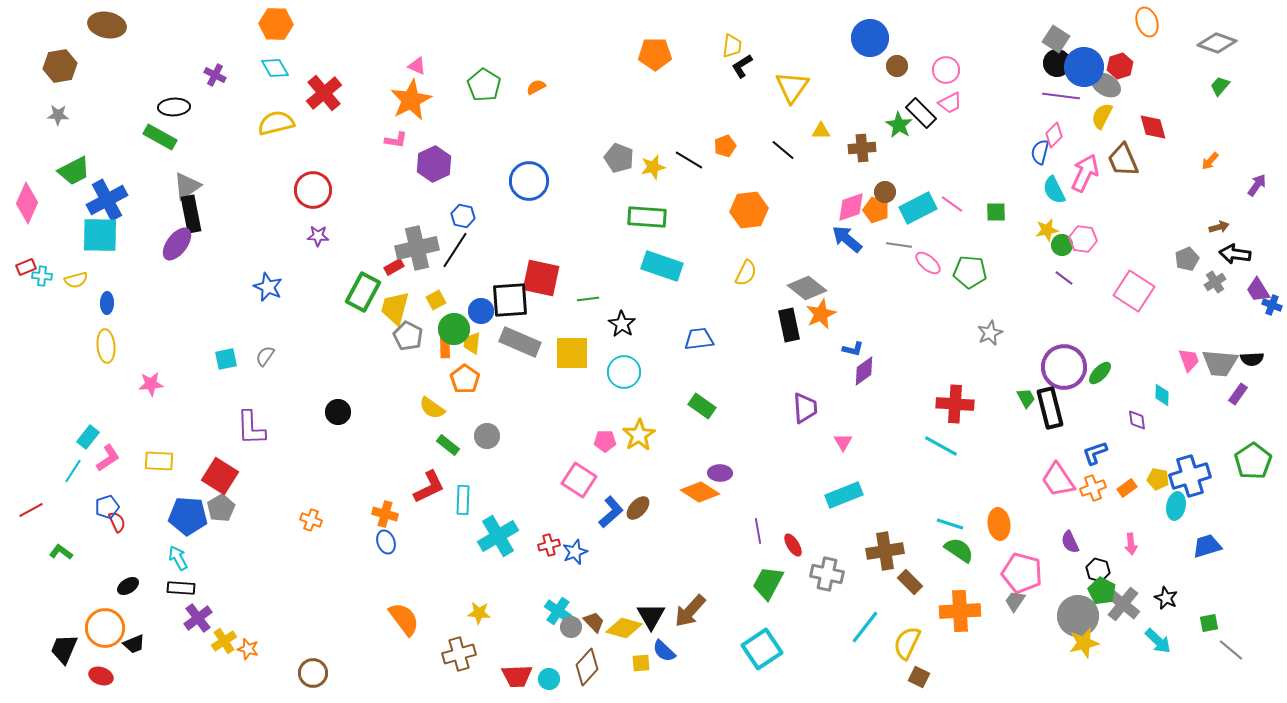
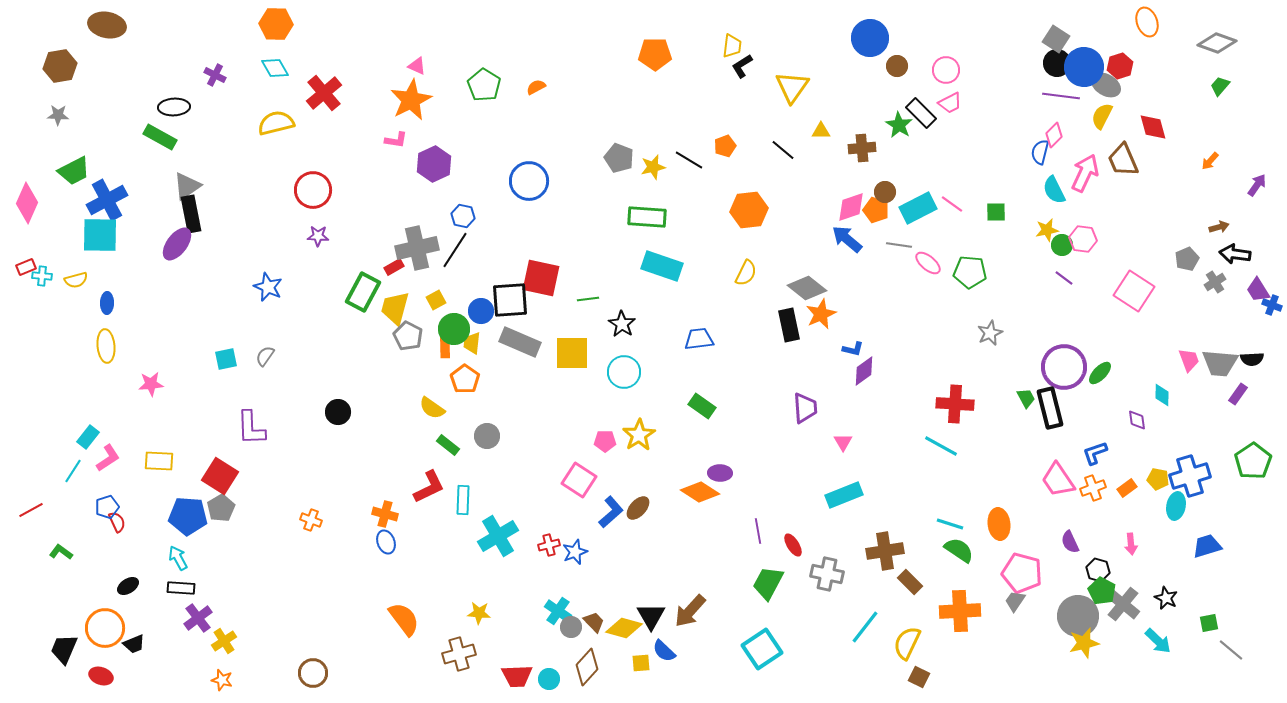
orange star at (248, 649): moved 26 px left, 31 px down
